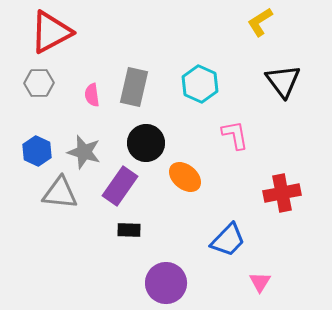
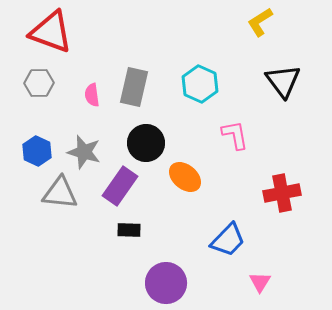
red triangle: rotated 48 degrees clockwise
